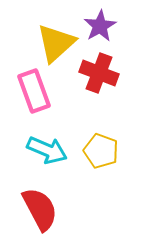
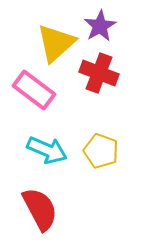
pink rectangle: moved 1 px up; rotated 33 degrees counterclockwise
